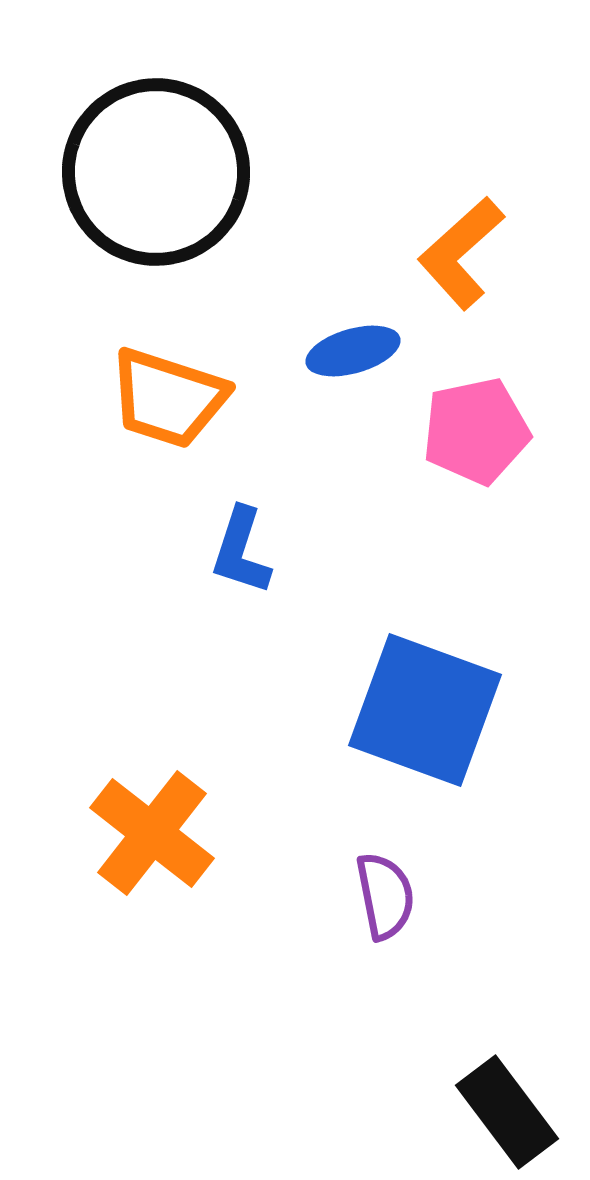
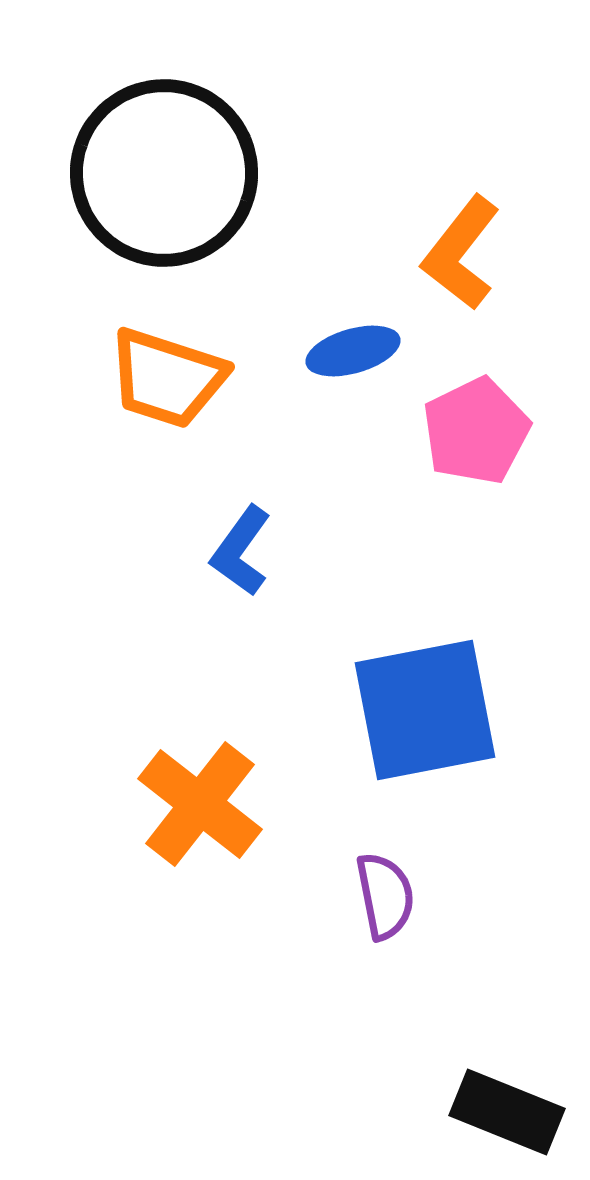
black circle: moved 8 px right, 1 px down
orange L-shape: rotated 10 degrees counterclockwise
orange trapezoid: moved 1 px left, 20 px up
pink pentagon: rotated 14 degrees counterclockwise
blue L-shape: rotated 18 degrees clockwise
blue square: rotated 31 degrees counterclockwise
orange cross: moved 48 px right, 29 px up
black rectangle: rotated 31 degrees counterclockwise
